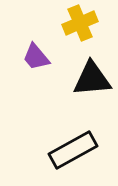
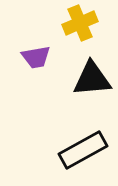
purple trapezoid: rotated 60 degrees counterclockwise
black rectangle: moved 10 px right
